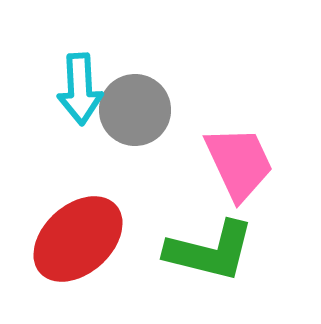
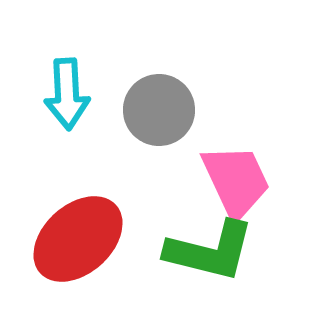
cyan arrow: moved 13 px left, 5 px down
gray circle: moved 24 px right
pink trapezoid: moved 3 px left, 18 px down
